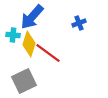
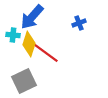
red line: moved 2 px left
